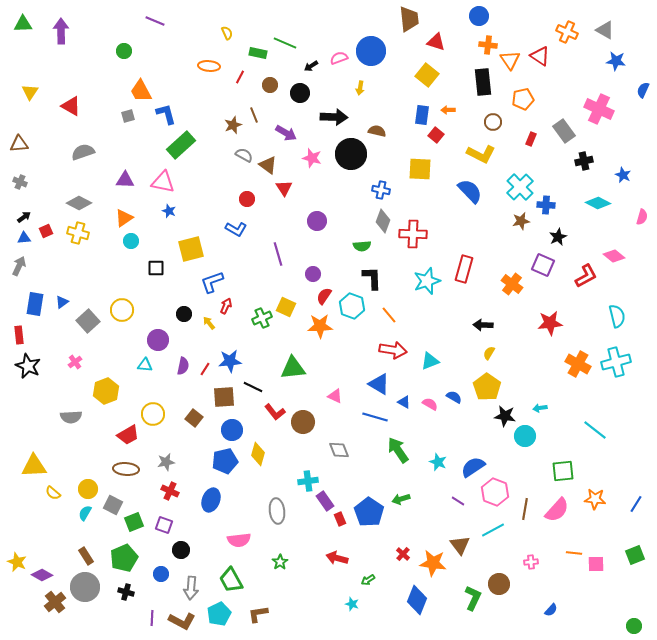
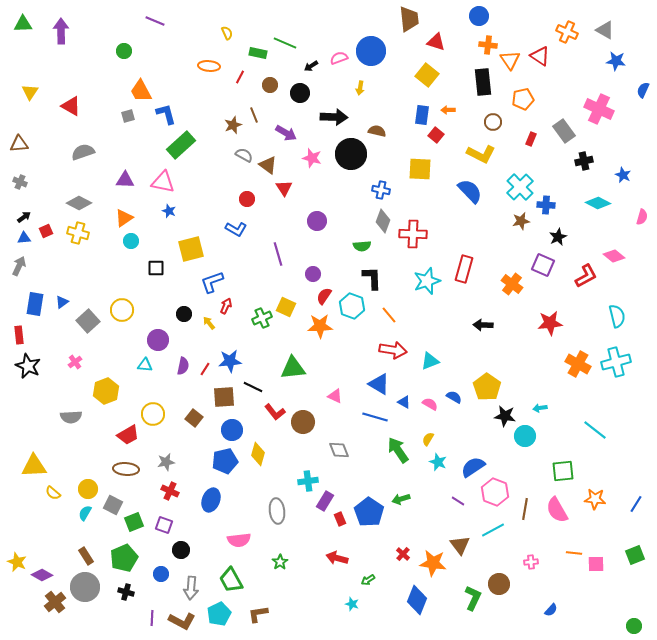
yellow semicircle at (489, 353): moved 61 px left, 86 px down
purple rectangle at (325, 501): rotated 66 degrees clockwise
pink semicircle at (557, 510): rotated 108 degrees clockwise
